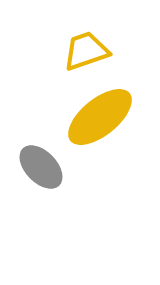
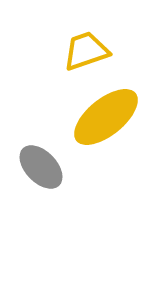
yellow ellipse: moved 6 px right
